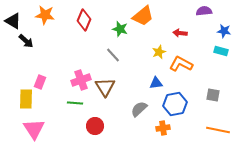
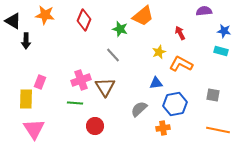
red arrow: rotated 56 degrees clockwise
black arrow: rotated 49 degrees clockwise
